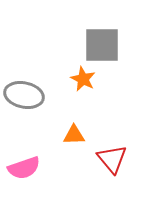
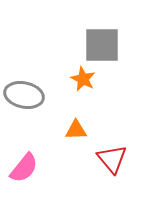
orange triangle: moved 2 px right, 5 px up
pink semicircle: rotated 32 degrees counterclockwise
